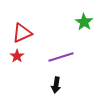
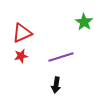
red star: moved 4 px right; rotated 24 degrees clockwise
